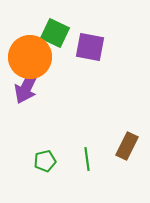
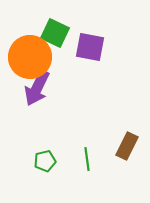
purple arrow: moved 10 px right, 2 px down
